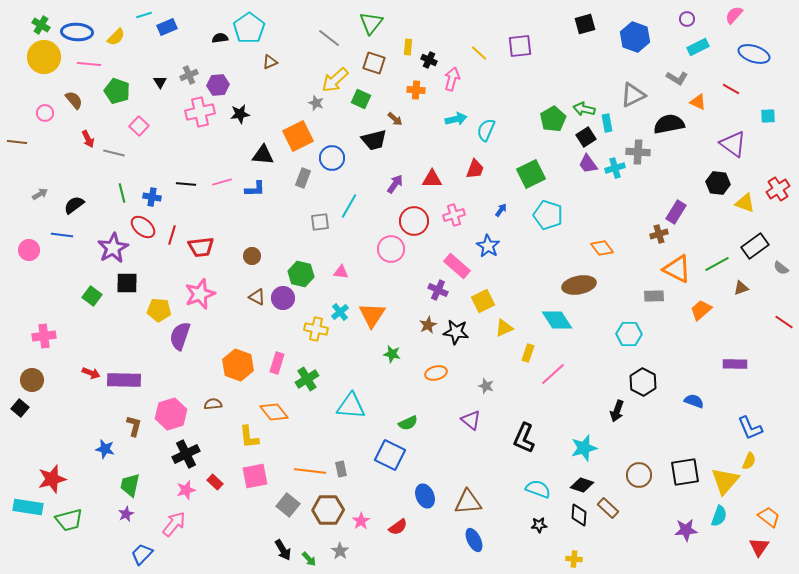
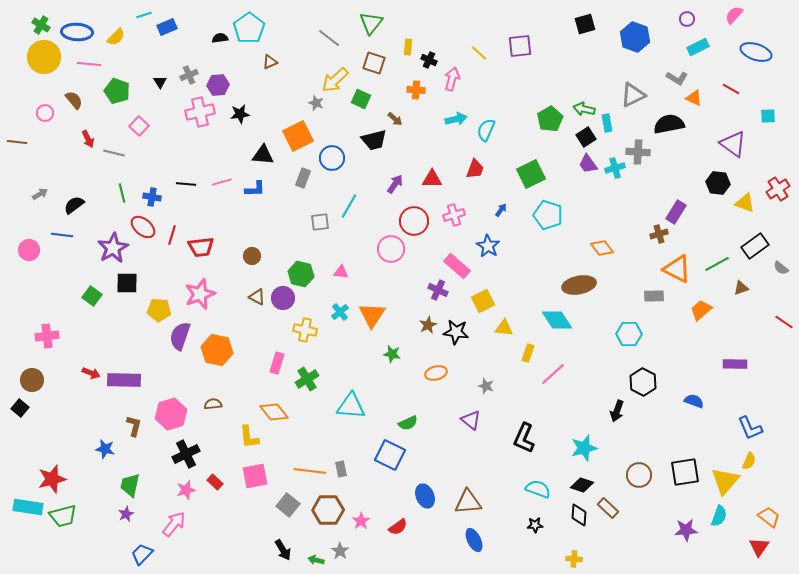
blue ellipse at (754, 54): moved 2 px right, 2 px up
orange triangle at (698, 102): moved 4 px left, 4 px up
green pentagon at (553, 119): moved 3 px left
yellow triangle at (504, 328): rotated 30 degrees clockwise
yellow cross at (316, 329): moved 11 px left, 1 px down
pink cross at (44, 336): moved 3 px right
orange hexagon at (238, 365): moved 21 px left, 15 px up; rotated 8 degrees counterclockwise
green trapezoid at (69, 520): moved 6 px left, 4 px up
black star at (539, 525): moved 4 px left
green arrow at (309, 559): moved 7 px right, 1 px down; rotated 147 degrees clockwise
